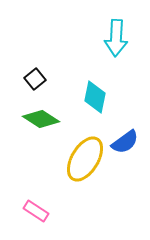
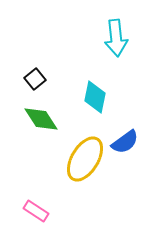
cyan arrow: rotated 9 degrees counterclockwise
green diamond: rotated 24 degrees clockwise
